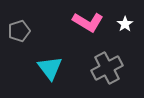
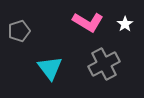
gray cross: moved 3 px left, 4 px up
